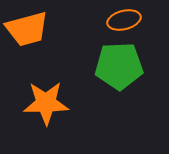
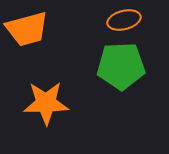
green pentagon: moved 2 px right
